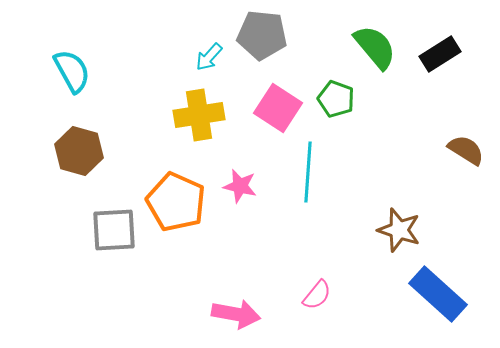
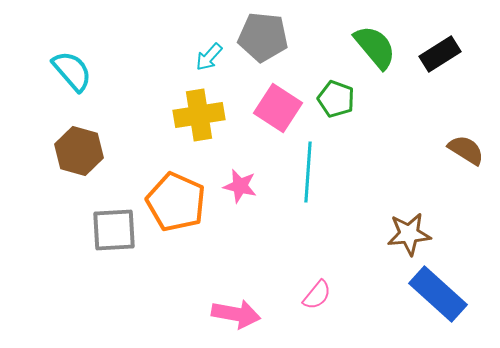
gray pentagon: moved 1 px right, 2 px down
cyan semicircle: rotated 12 degrees counterclockwise
brown star: moved 10 px right, 4 px down; rotated 24 degrees counterclockwise
